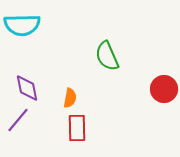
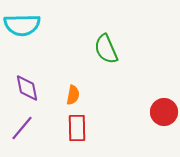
green semicircle: moved 1 px left, 7 px up
red circle: moved 23 px down
orange semicircle: moved 3 px right, 3 px up
purple line: moved 4 px right, 8 px down
